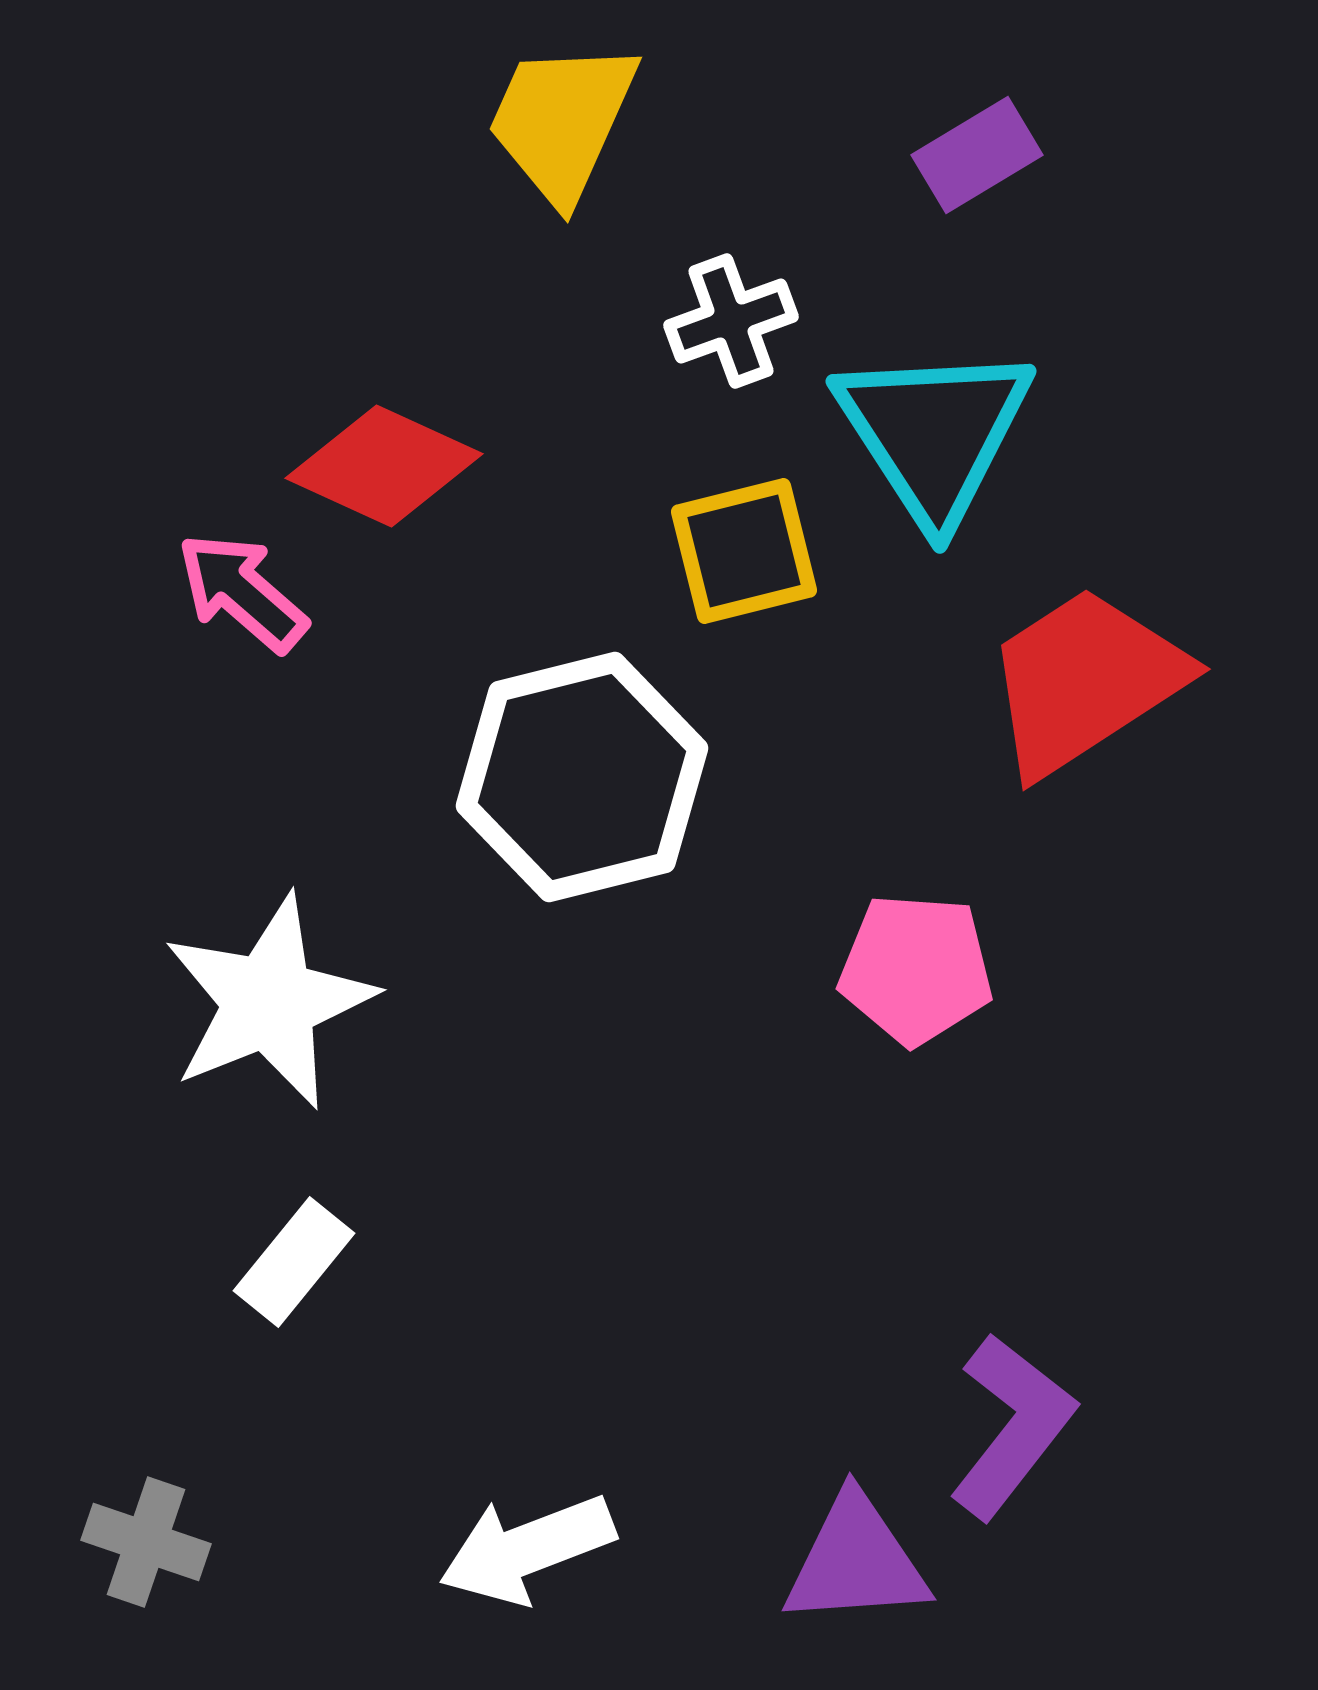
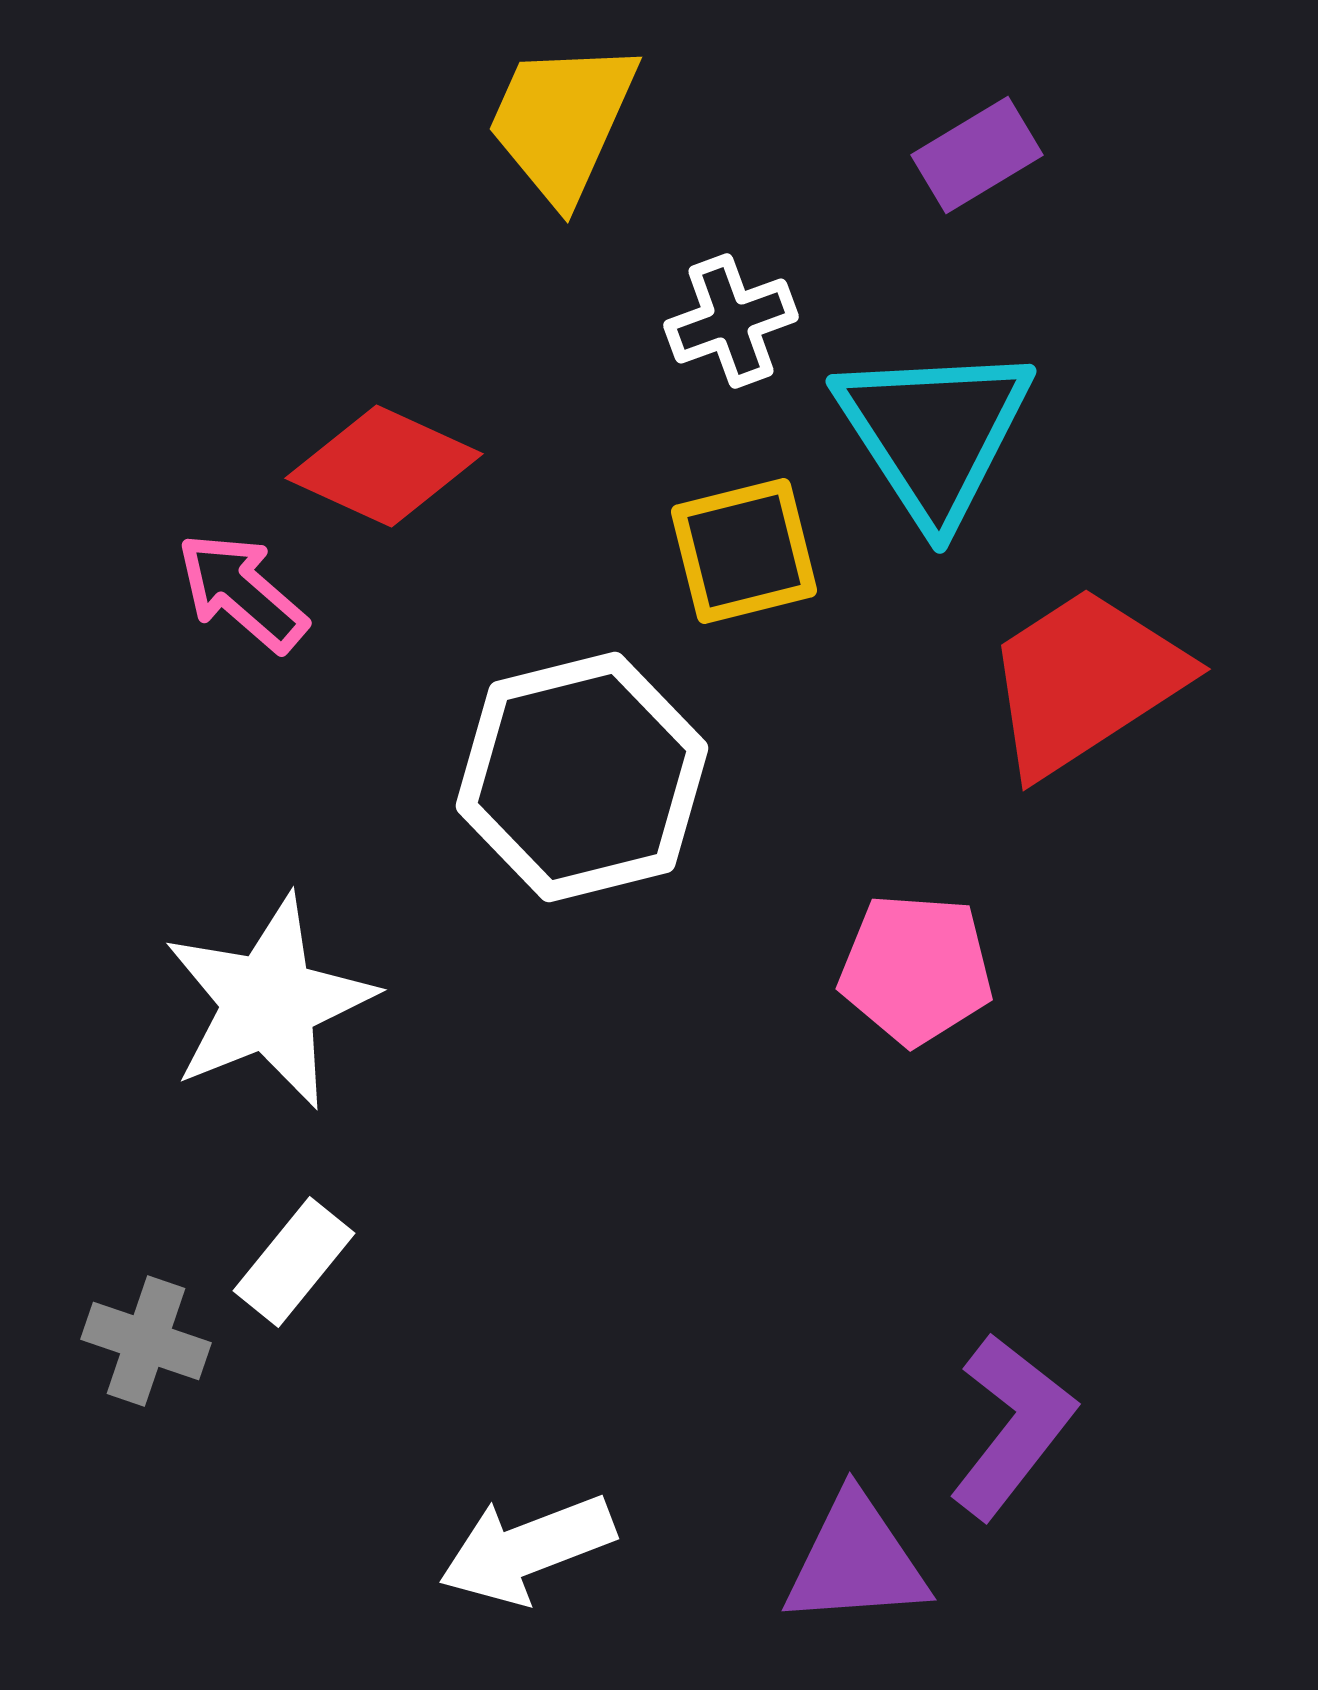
gray cross: moved 201 px up
